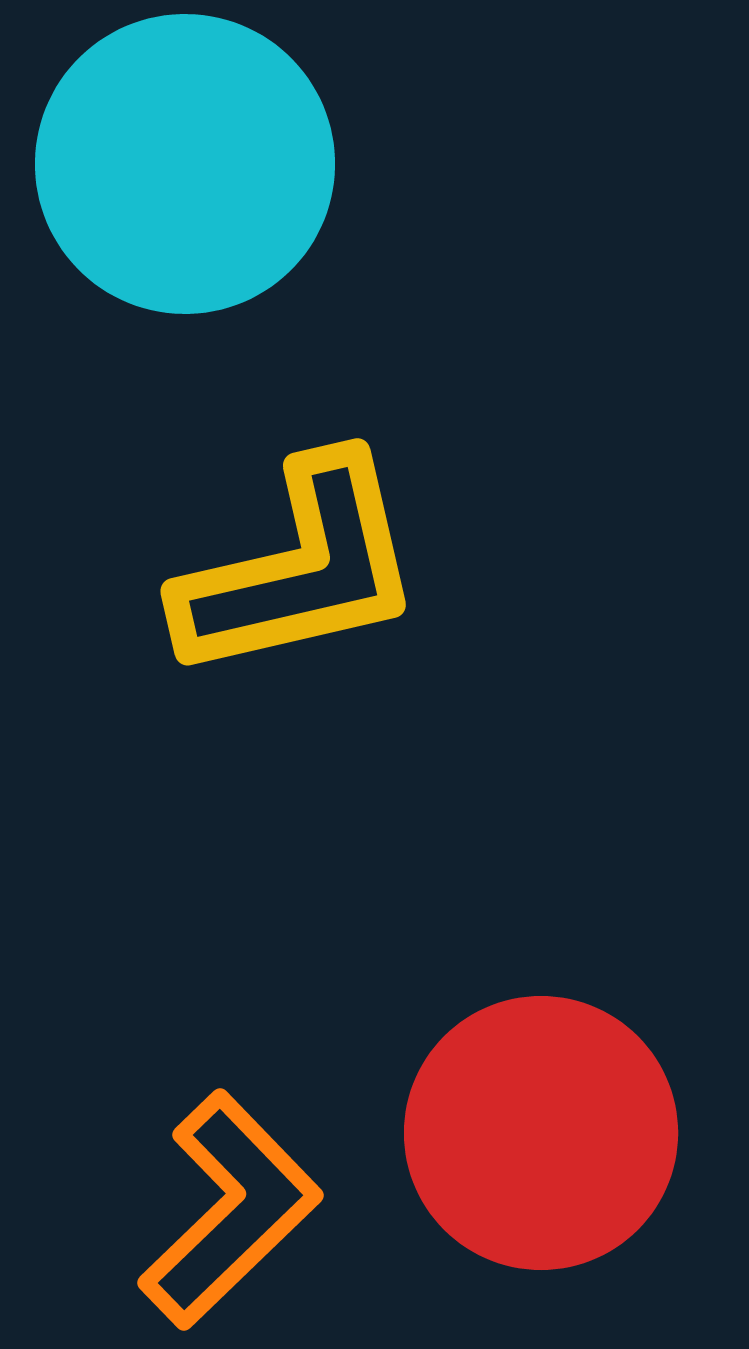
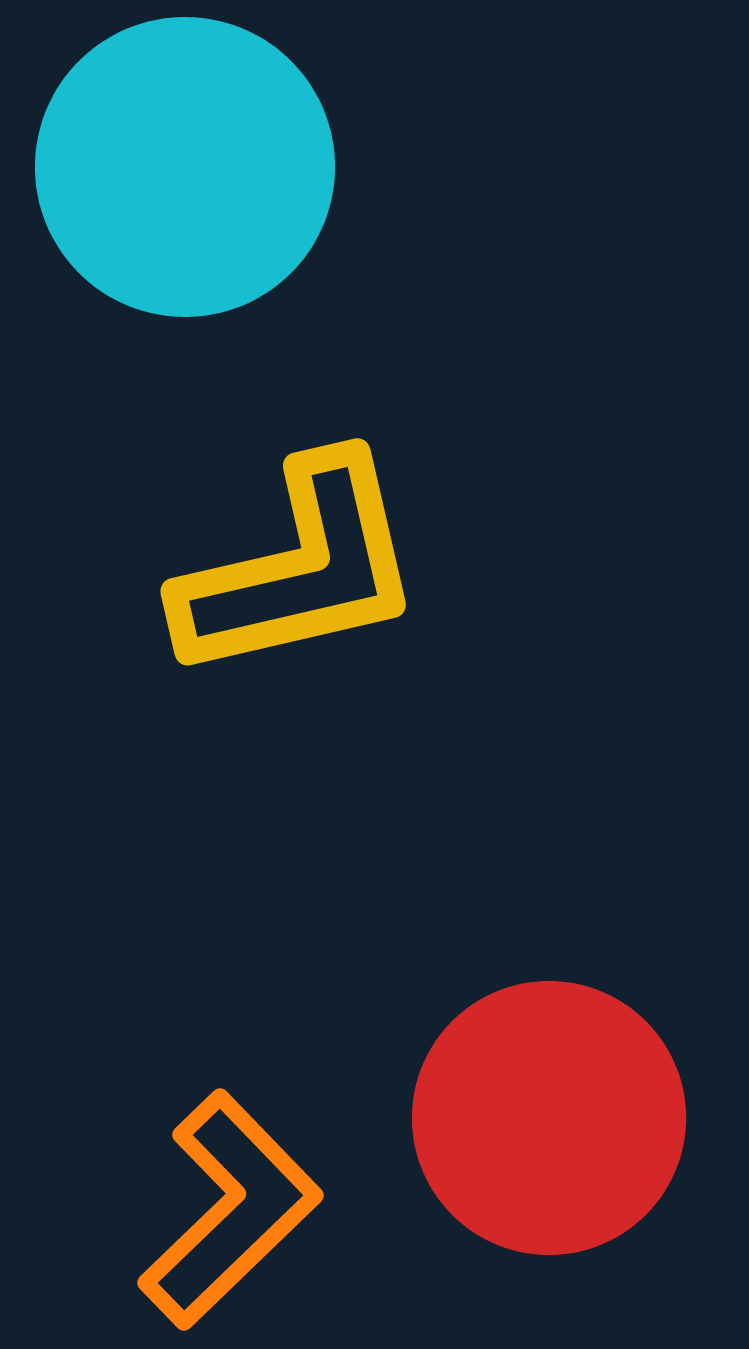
cyan circle: moved 3 px down
red circle: moved 8 px right, 15 px up
